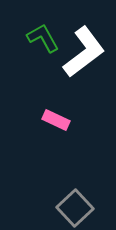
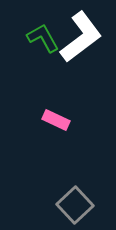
white L-shape: moved 3 px left, 15 px up
gray square: moved 3 px up
